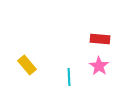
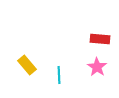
pink star: moved 2 px left, 1 px down
cyan line: moved 10 px left, 2 px up
